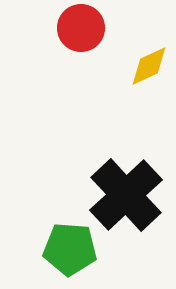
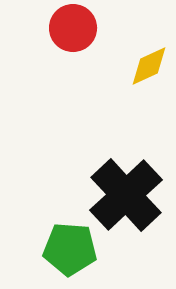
red circle: moved 8 px left
